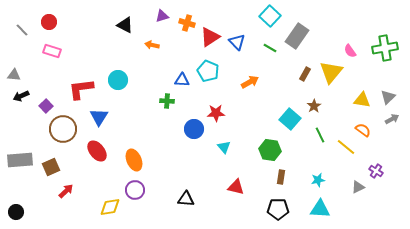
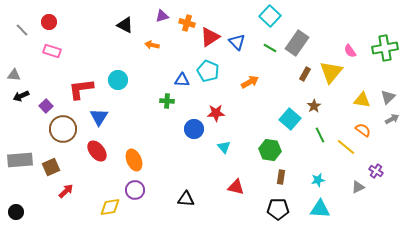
gray rectangle at (297, 36): moved 7 px down
